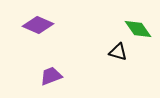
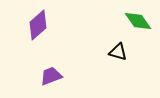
purple diamond: rotated 64 degrees counterclockwise
green diamond: moved 8 px up
